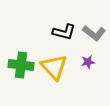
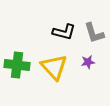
gray L-shape: rotated 35 degrees clockwise
green cross: moved 4 px left
